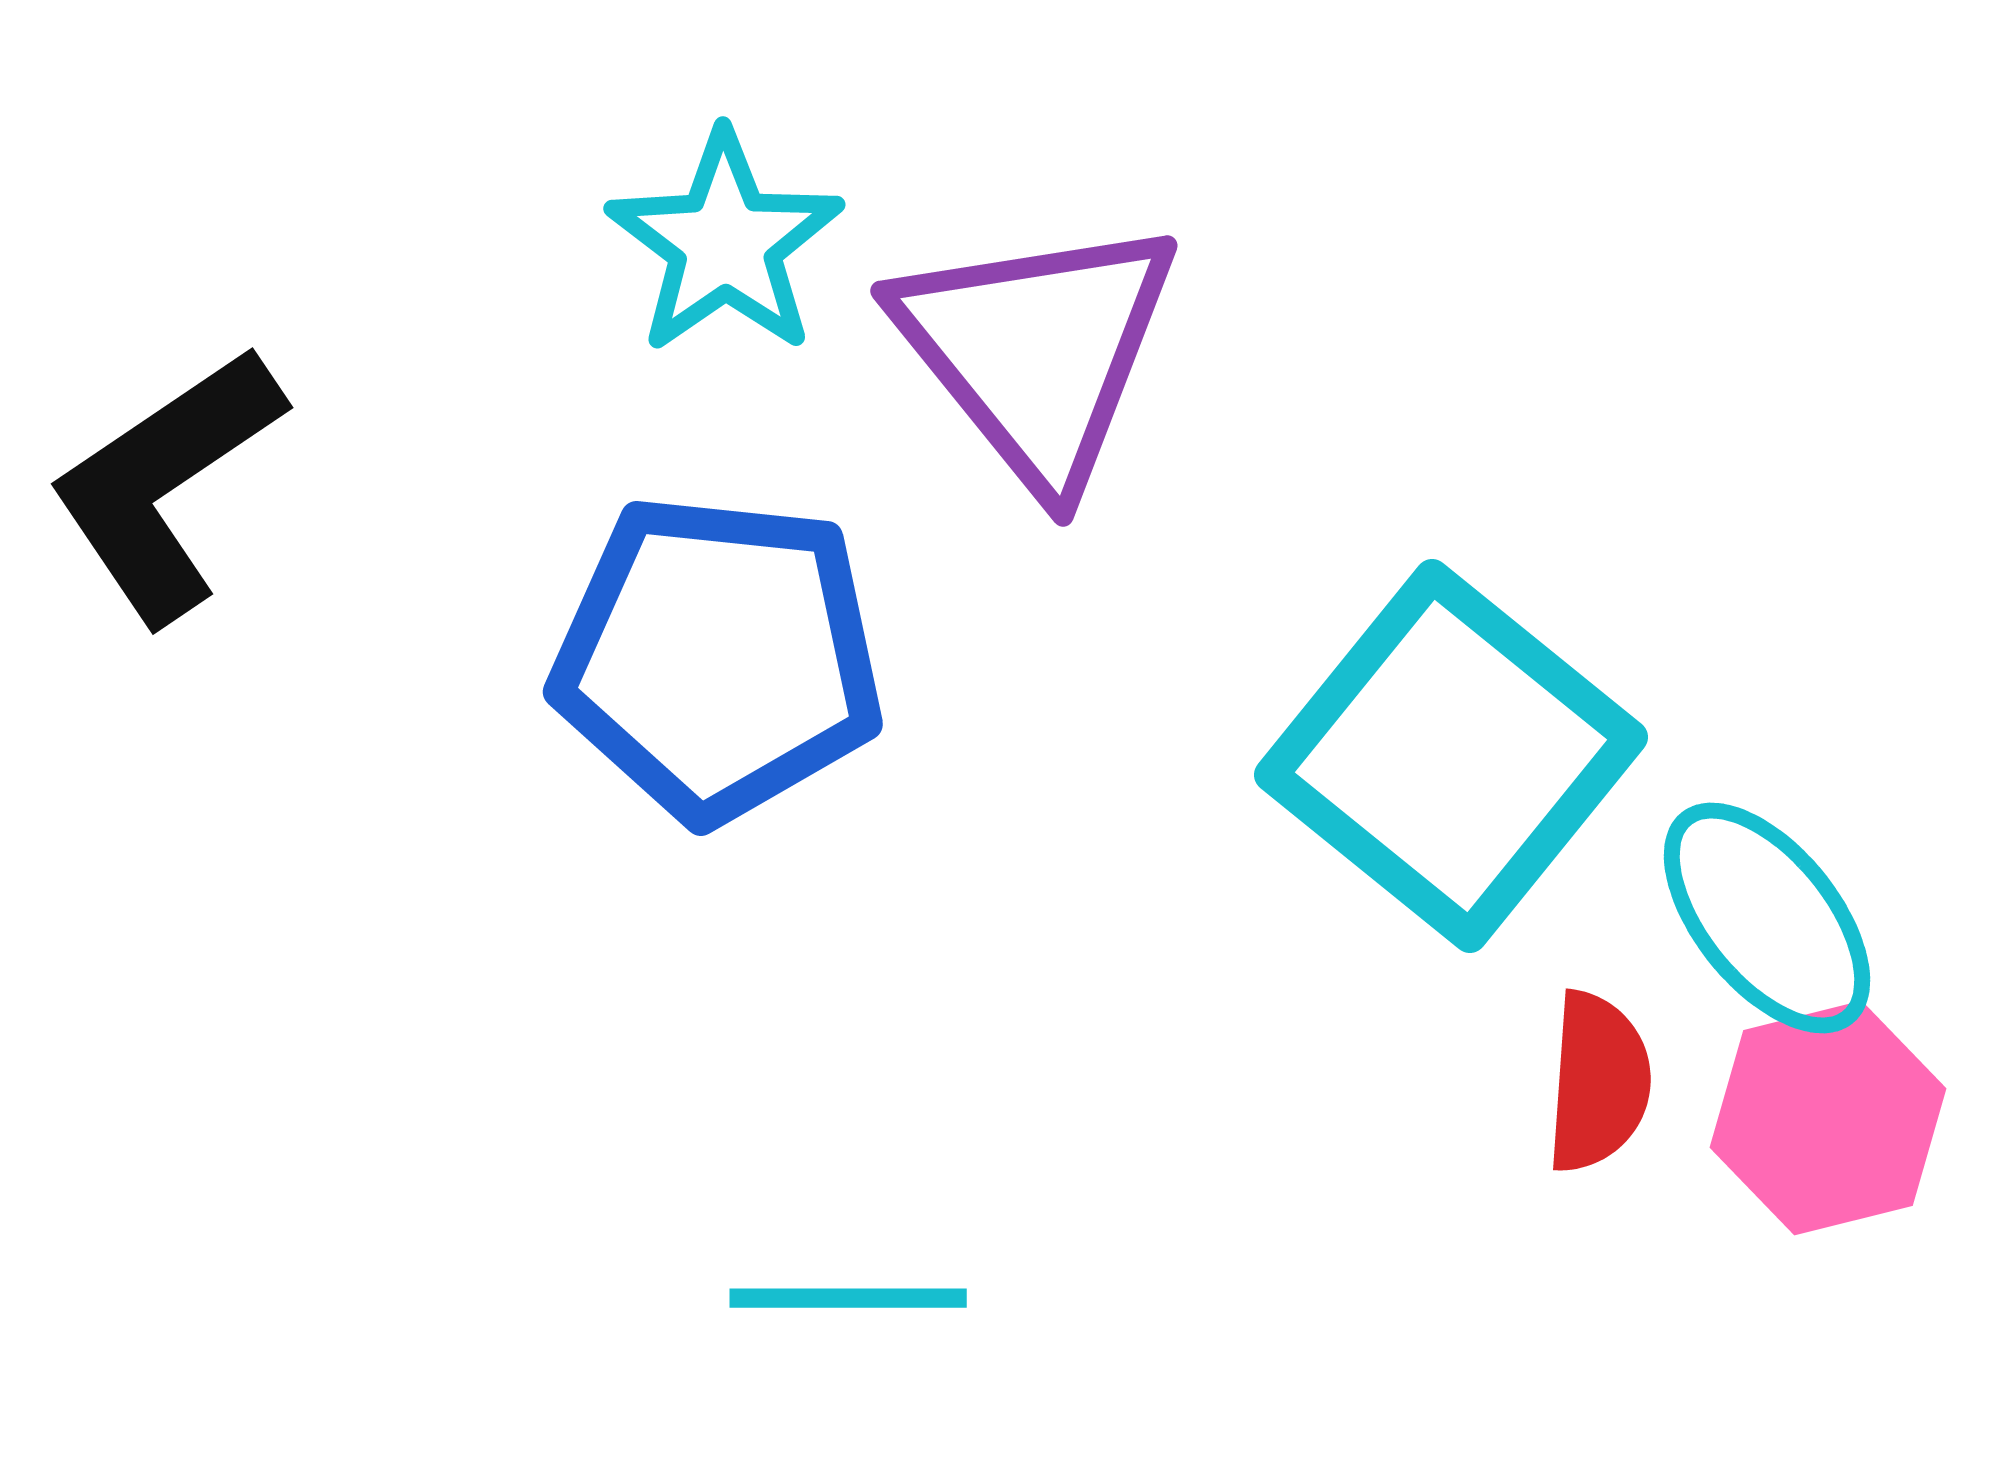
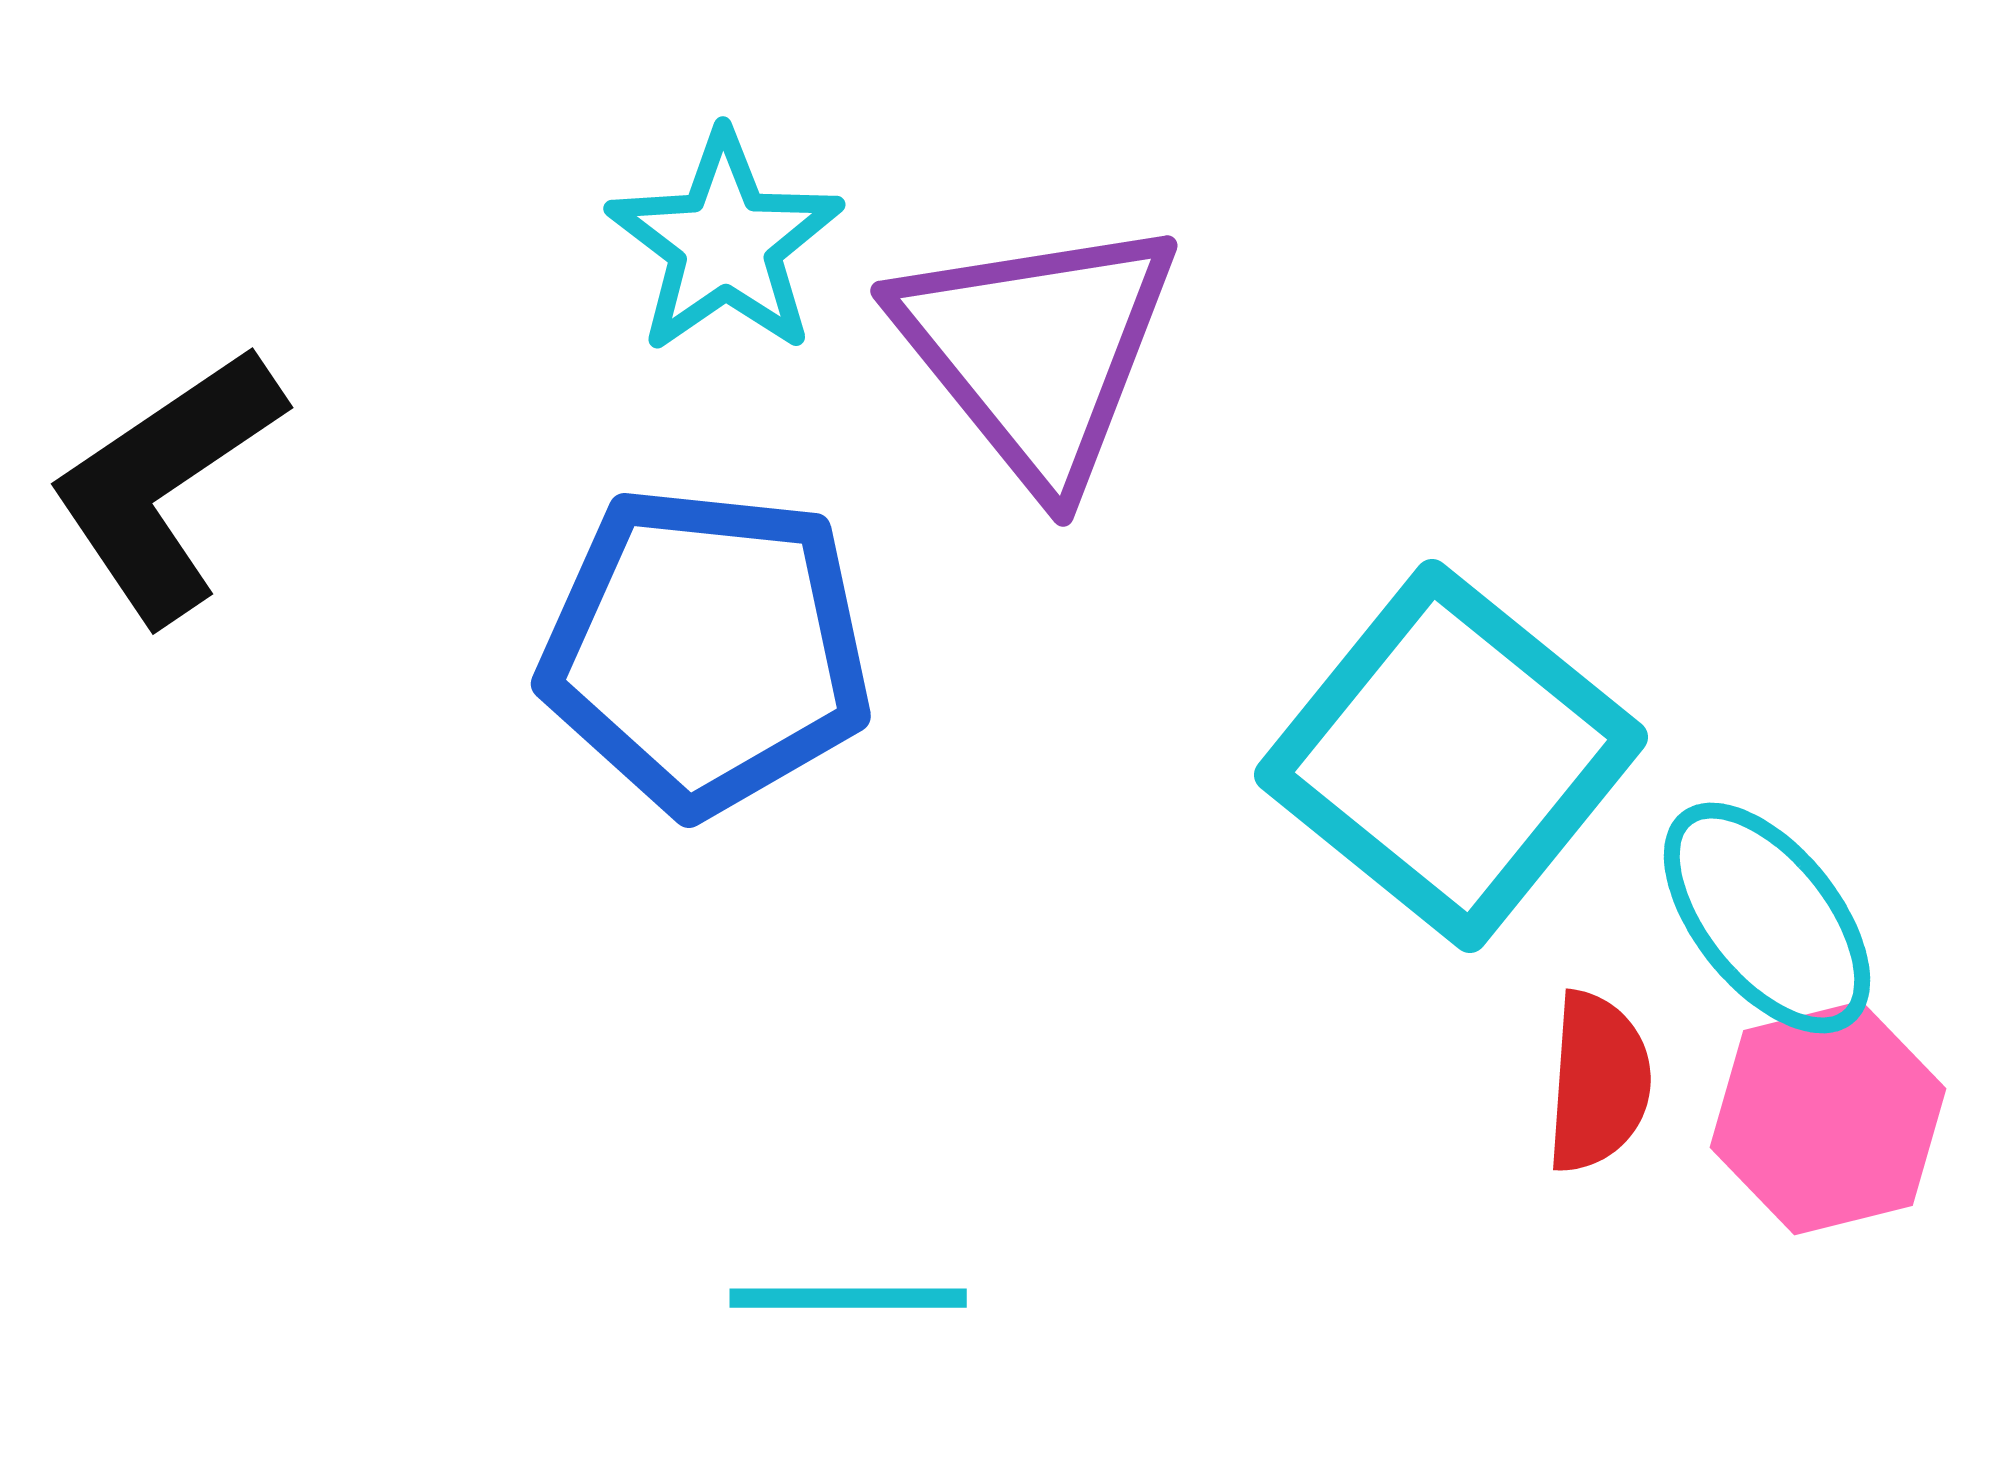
blue pentagon: moved 12 px left, 8 px up
